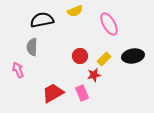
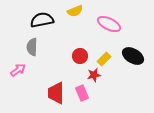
pink ellipse: rotated 35 degrees counterclockwise
black ellipse: rotated 40 degrees clockwise
pink arrow: rotated 77 degrees clockwise
red trapezoid: moved 3 px right; rotated 60 degrees counterclockwise
